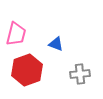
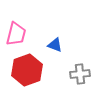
blue triangle: moved 1 px left, 1 px down
